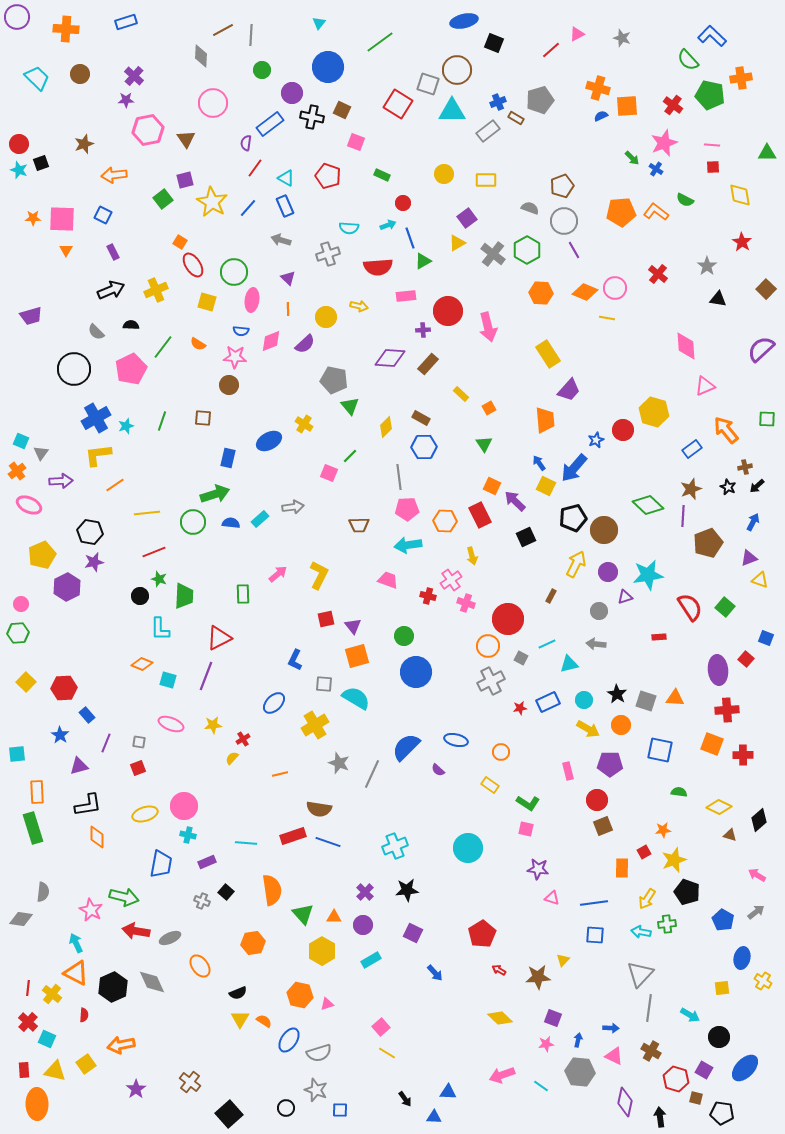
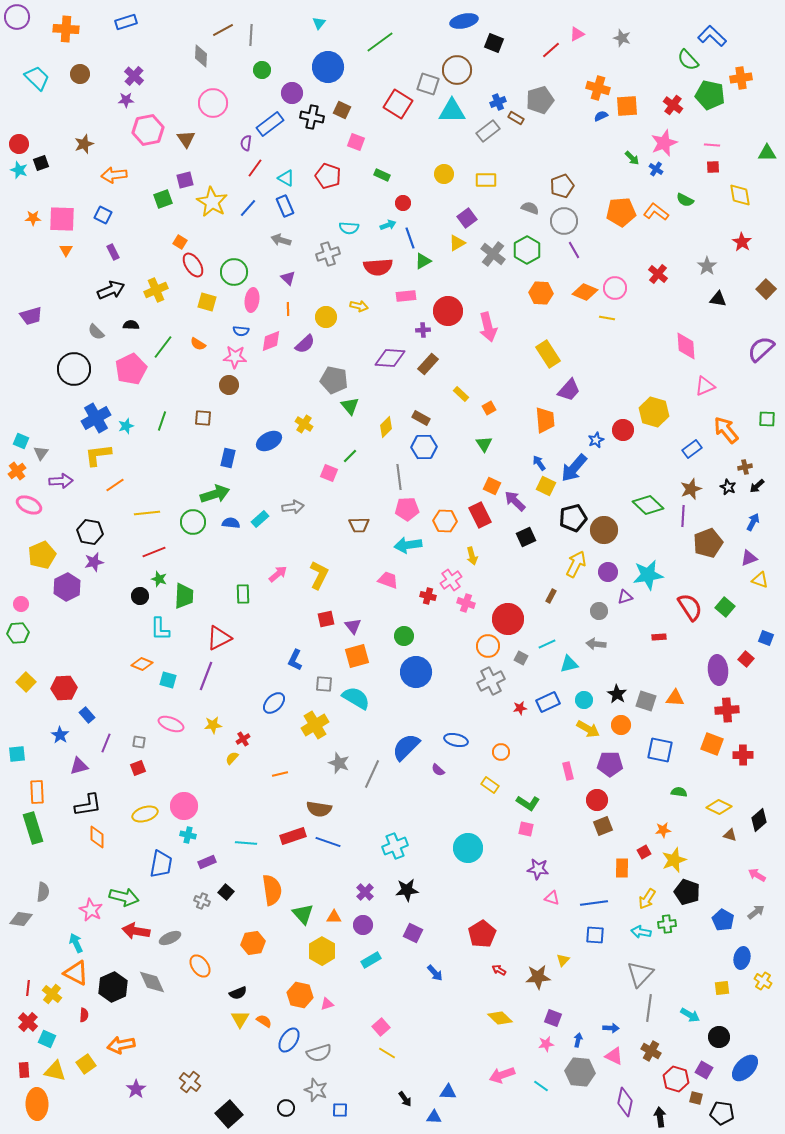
green square at (163, 199): rotated 18 degrees clockwise
